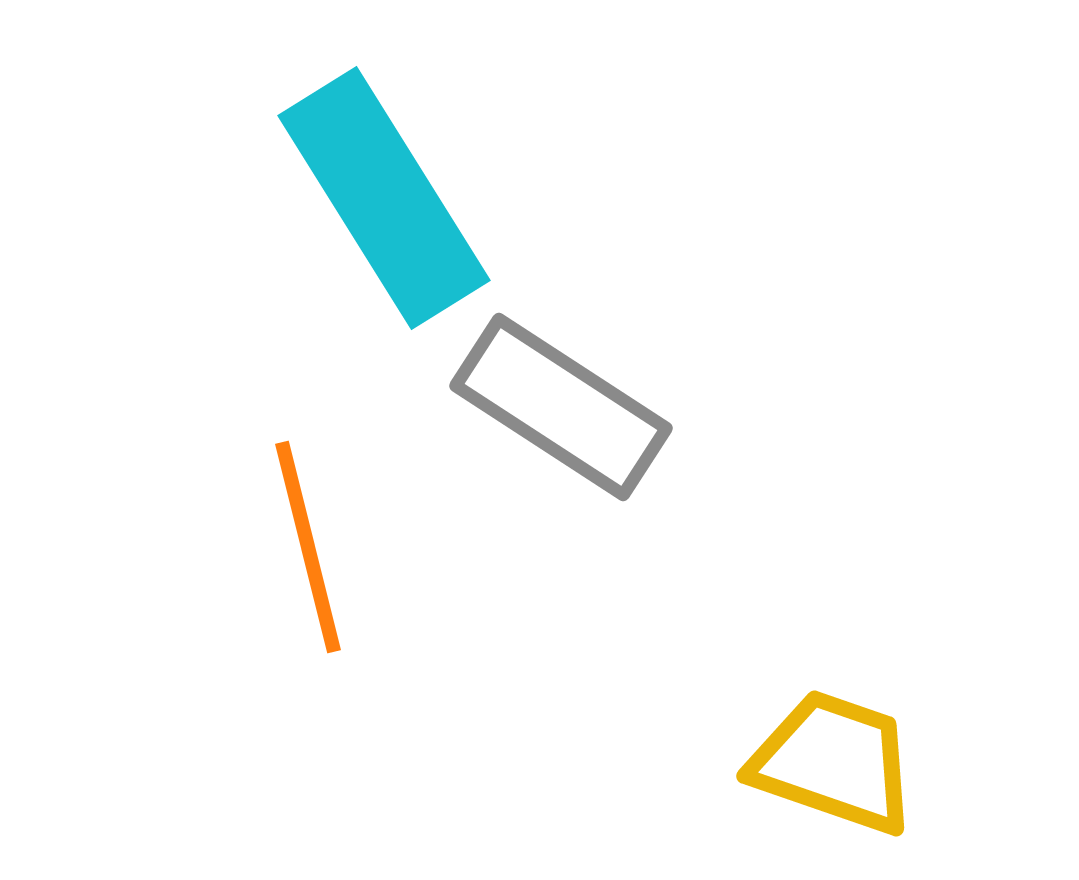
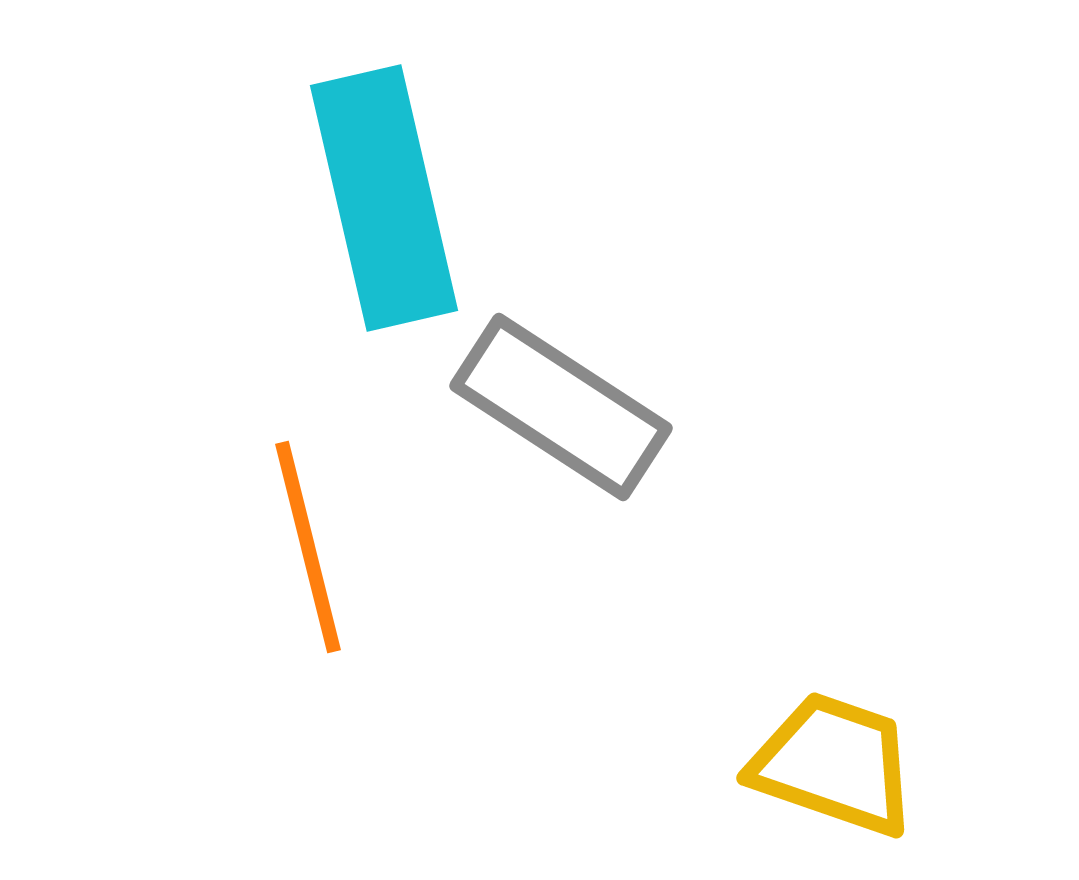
cyan rectangle: rotated 19 degrees clockwise
yellow trapezoid: moved 2 px down
